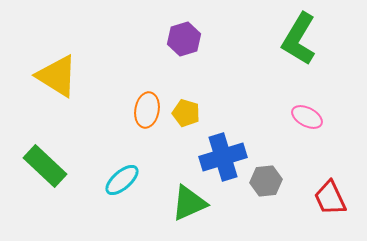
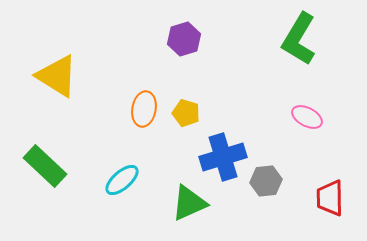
orange ellipse: moved 3 px left, 1 px up
red trapezoid: rotated 24 degrees clockwise
